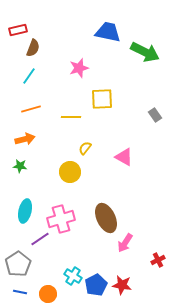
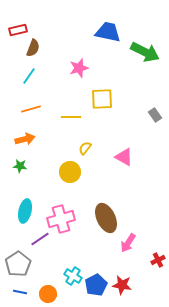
pink arrow: moved 3 px right
